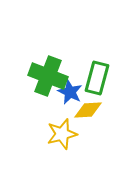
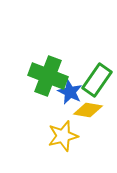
green rectangle: moved 2 px down; rotated 20 degrees clockwise
yellow diamond: rotated 12 degrees clockwise
yellow star: moved 1 px right, 2 px down
